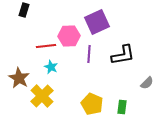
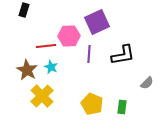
brown star: moved 8 px right, 8 px up
